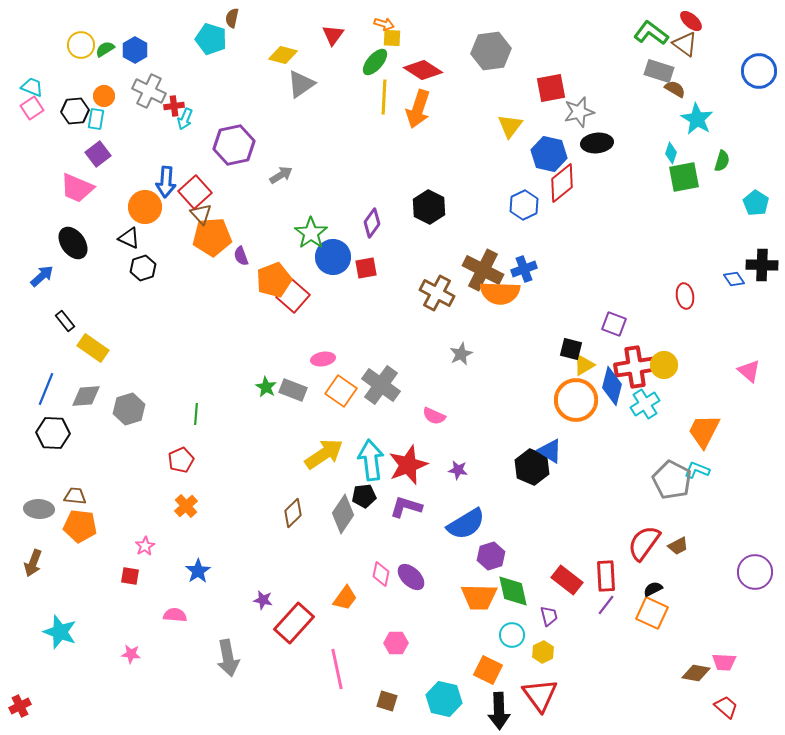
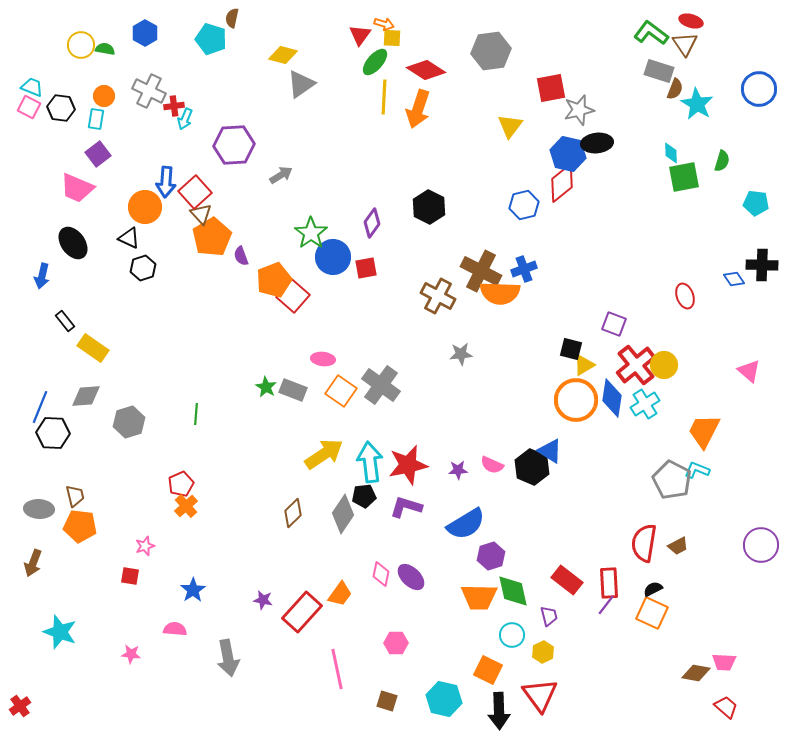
red ellipse at (691, 21): rotated 25 degrees counterclockwise
red triangle at (333, 35): moved 27 px right
brown triangle at (685, 44): rotated 20 degrees clockwise
green semicircle at (105, 49): rotated 42 degrees clockwise
blue hexagon at (135, 50): moved 10 px right, 17 px up
red diamond at (423, 70): moved 3 px right
blue circle at (759, 71): moved 18 px down
brown semicircle at (675, 89): rotated 80 degrees clockwise
pink square at (32, 108): moved 3 px left, 1 px up; rotated 30 degrees counterclockwise
black hexagon at (75, 111): moved 14 px left, 3 px up; rotated 12 degrees clockwise
gray star at (579, 112): moved 2 px up
cyan star at (697, 119): moved 15 px up
purple hexagon at (234, 145): rotated 9 degrees clockwise
cyan diamond at (671, 153): rotated 20 degrees counterclockwise
blue hexagon at (549, 154): moved 19 px right
cyan pentagon at (756, 203): rotated 25 degrees counterclockwise
blue hexagon at (524, 205): rotated 12 degrees clockwise
orange pentagon at (212, 237): rotated 27 degrees counterclockwise
brown cross at (483, 270): moved 2 px left, 1 px down
blue arrow at (42, 276): rotated 145 degrees clockwise
brown cross at (437, 293): moved 1 px right, 3 px down
red ellipse at (685, 296): rotated 10 degrees counterclockwise
gray star at (461, 354): rotated 20 degrees clockwise
pink ellipse at (323, 359): rotated 15 degrees clockwise
red cross at (635, 367): moved 1 px right, 2 px up; rotated 30 degrees counterclockwise
blue diamond at (612, 386): moved 12 px down; rotated 6 degrees counterclockwise
blue line at (46, 389): moved 6 px left, 18 px down
gray hexagon at (129, 409): moved 13 px down
pink semicircle at (434, 416): moved 58 px right, 49 px down
red pentagon at (181, 460): moved 24 px down
cyan arrow at (371, 460): moved 1 px left, 2 px down
red star at (408, 465): rotated 9 degrees clockwise
purple star at (458, 470): rotated 12 degrees counterclockwise
brown trapezoid at (75, 496): rotated 70 degrees clockwise
red semicircle at (644, 543): rotated 27 degrees counterclockwise
pink star at (145, 546): rotated 12 degrees clockwise
blue star at (198, 571): moved 5 px left, 19 px down
purple circle at (755, 572): moved 6 px right, 27 px up
red rectangle at (606, 576): moved 3 px right, 7 px down
orange trapezoid at (345, 598): moved 5 px left, 4 px up
pink semicircle at (175, 615): moved 14 px down
red rectangle at (294, 623): moved 8 px right, 11 px up
red cross at (20, 706): rotated 10 degrees counterclockwise
